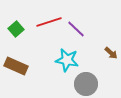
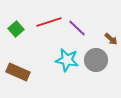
purple line: moved 1 px right, 1 px up
brown arrow: moved 14 px up
brown rectangle: moved 2 px right, 6 px down
gray circle: moved 10 px right, 24 px up
